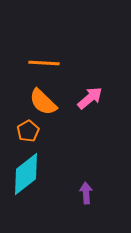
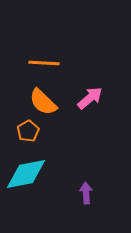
cyan diamond: rotated 27 degrees clockwise
